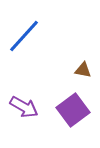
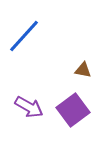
purple arrow: moved 5 px right
